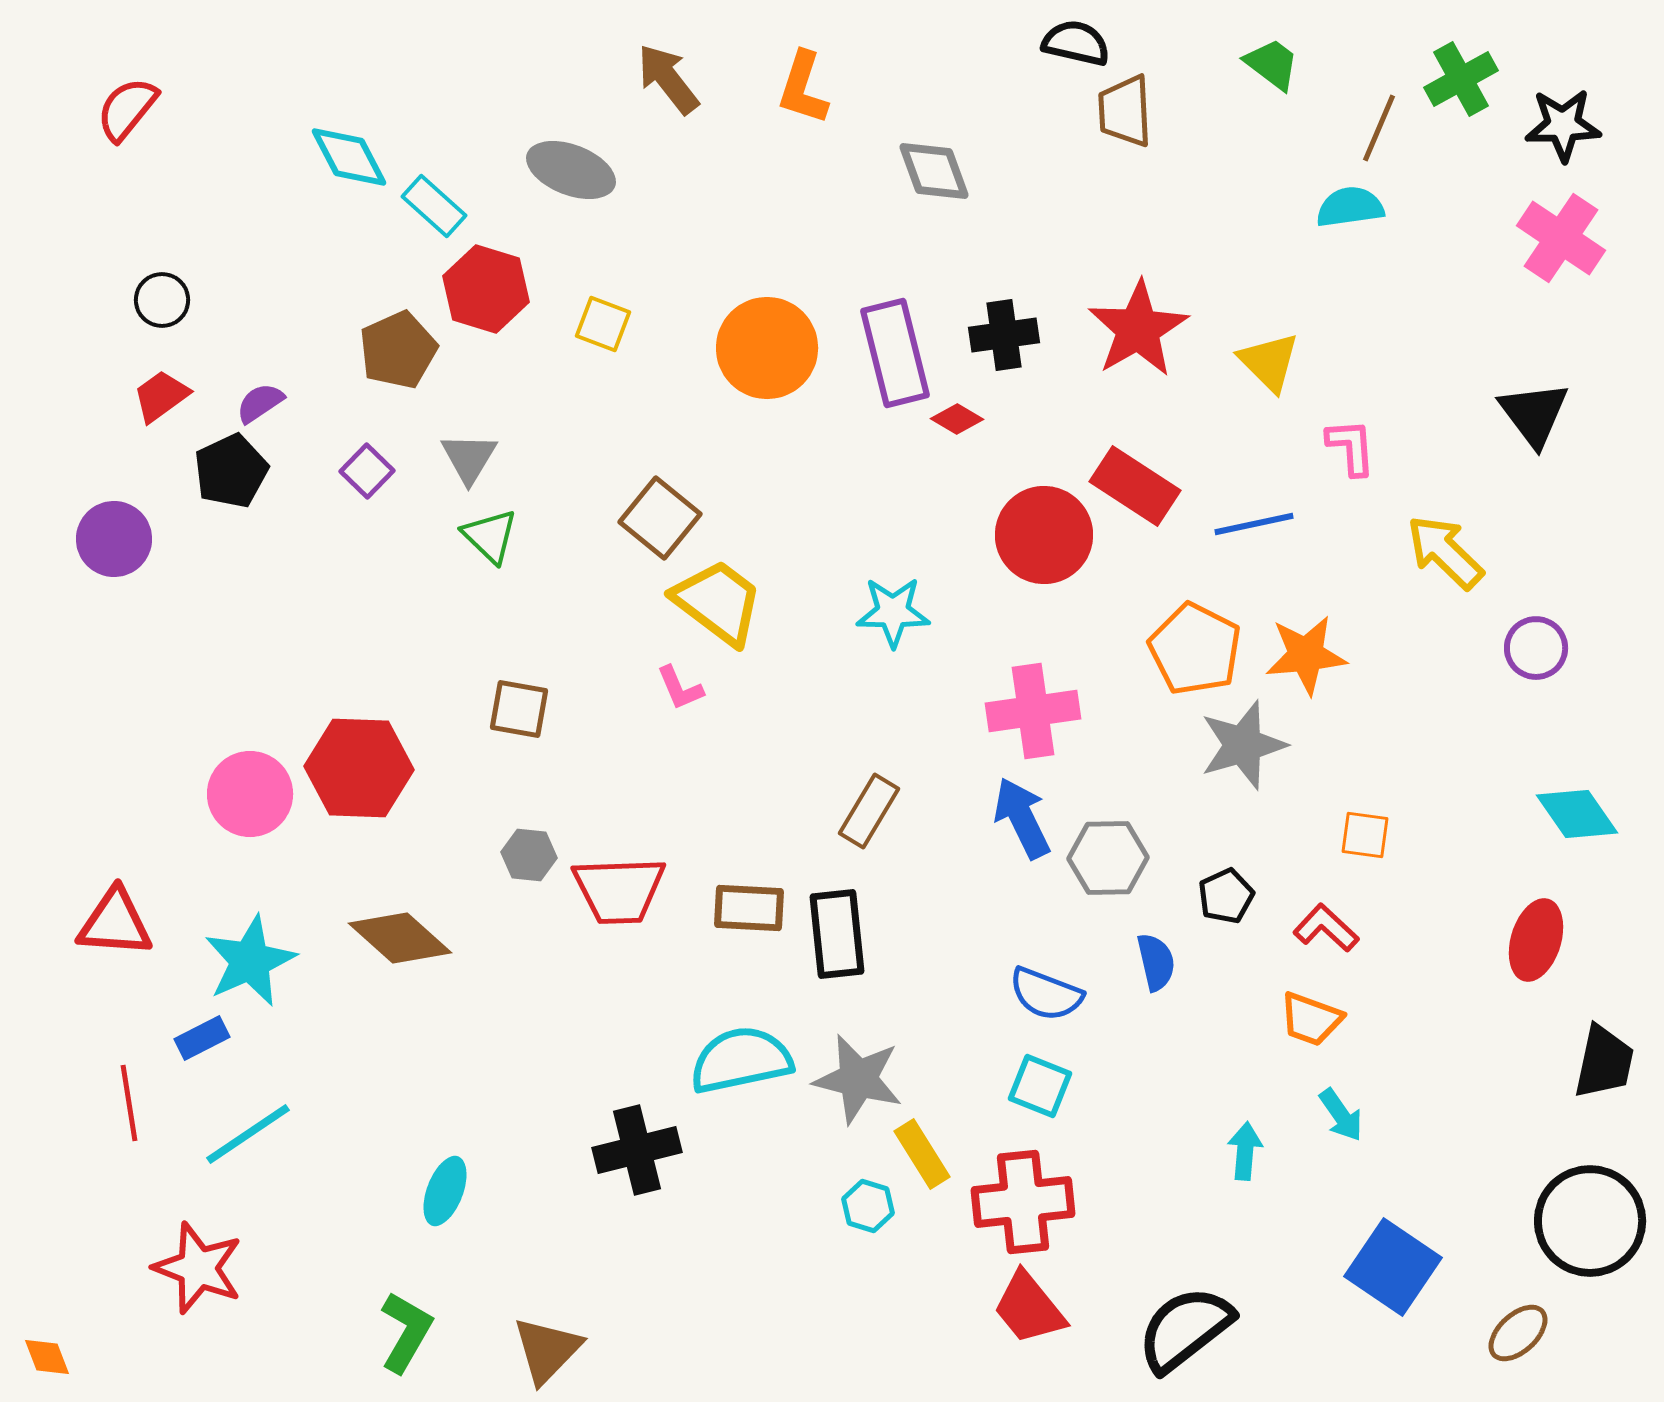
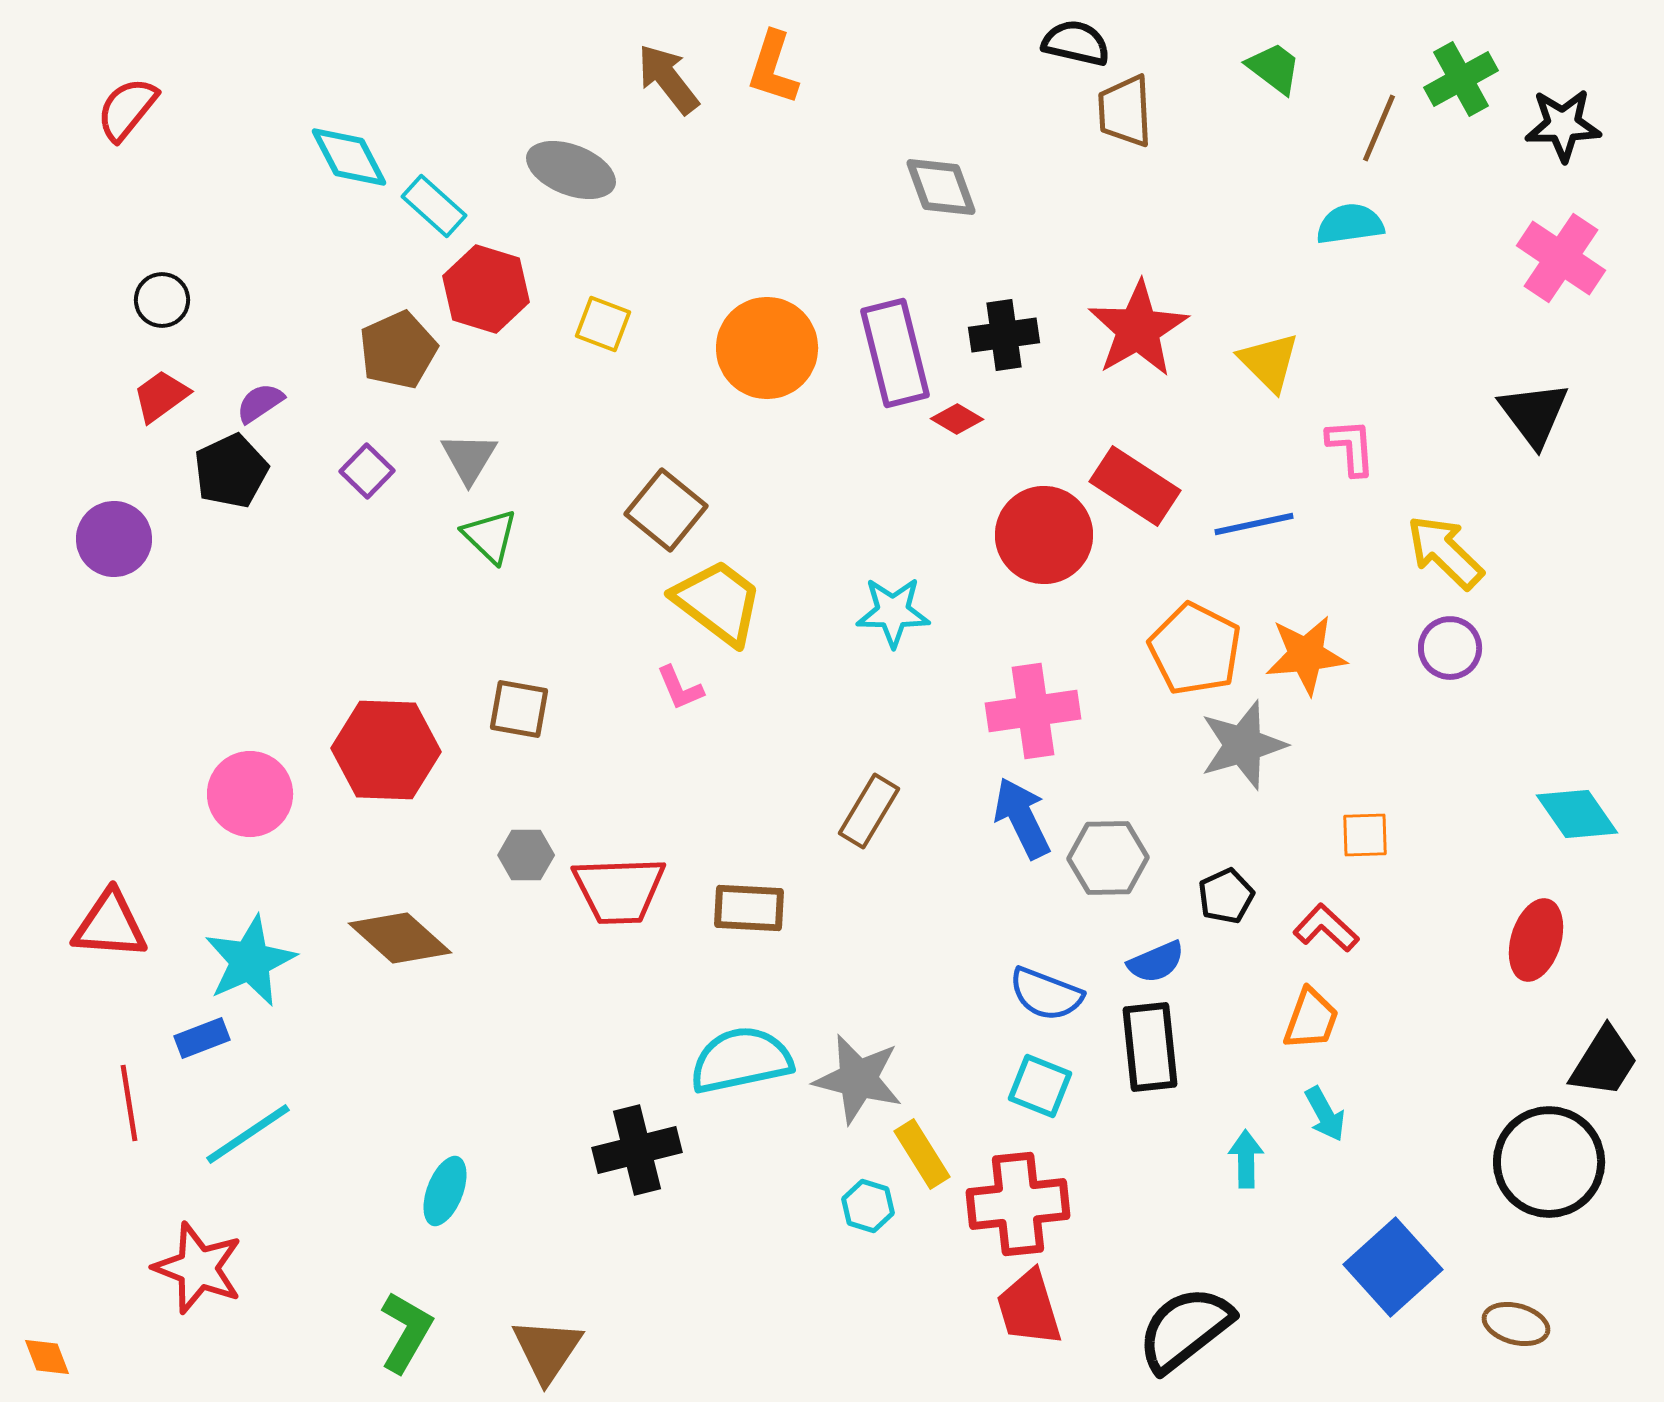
green trapezoid at (1272, 64): moved 2 px right, 4 px down
orange L-shape at (803, 88): moved 30 px left, 20 px up
gray diamond at (934, 171): moved 7 px right, 16 px down
cyan semicircle at (1350, 207): moved 17 px down
pink cross at (1561, 238): moved 20 px down
brown square at (660, 518): moved 6 px right, 8 px up
purple circle at (1536, 648): moved 86 px left
red hexagon at (359, 768): moved 27 px right, 18 px up
orange square at (1365, 835): rotated 10 degrees counterclockwise
gray hexagon at (529, 855): moved 3 px left; rotated 6 degrees counterclockwise
red triangle at (115, 923): moved 5 px left, 2 px down
black rectangle at (837, 934): moved 313 px right, 113 px down
blue semicircle at (1156, 962): rotated 80 degrees clockwise
orange trapezoid at (1311, 1019): rotated 90 degrees counterclockwise
blue rectangle at (202, 1038): rotated 6 degrees clockwise
black trapezoid at (1604, 1062): rotated 20 degrees clockwise
cyan arrow at (1341, 1115): moved 16 px left, 1 px up; rotated 6 degrees clockwise
cyan arrow at (1245, 1151): moved 1 px right, 8 px down; rotated 6 degrees counterclockwise
red cross at (1023, 1202): moved 5 px left, 2 px down
black circle at (1590, 1221): moved 41 px left, 59 px up
blue square at (1393, 1267): rotated 14 degrees clockwise
red trapezoid at (1029, 1308): rotated 22 degrees clockwise
brown ellipse at (1518, 1333): moved 2 px left, 9 px up; rotated 58 degrees clockwise
brown triangle at (547, 1350): rotated 10 degrees counterclockwise
